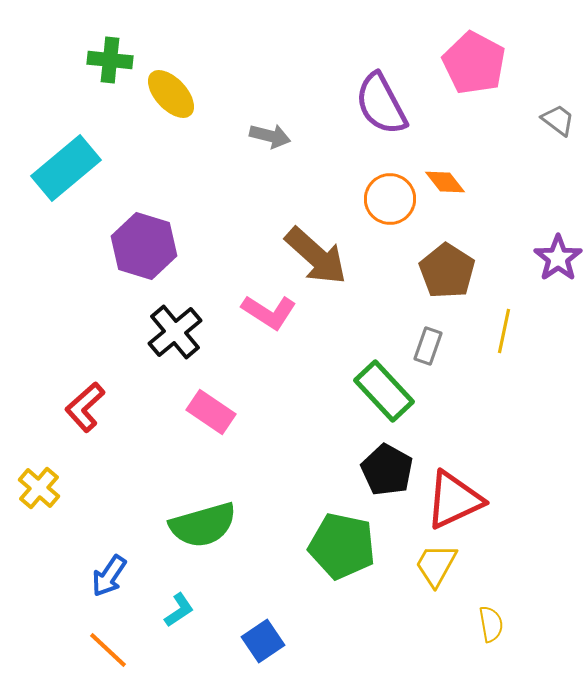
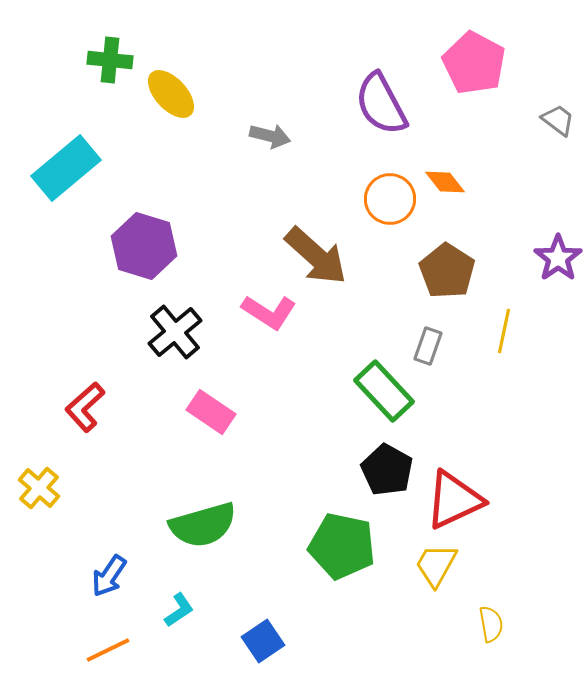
orange line: rotated 69 degrees counterclockwise
